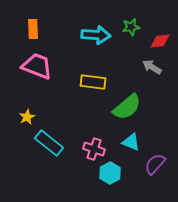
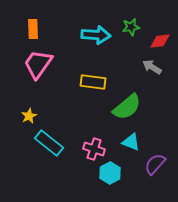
pink trapezoid: moved 1 px right, 2 px up; rotated 76 degrees counterclockwise
yellow star: moved 2 px right, 1 px up
